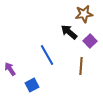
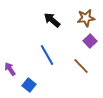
brown star: moved 2 px right, 4 px down
black arrow: moved 17 px left, 12 px up
brown line: rotated 48 degrees counterclockwise
blue square: moved 3 px left; rotated 24 degrees counterclockwise
